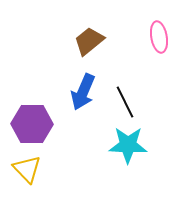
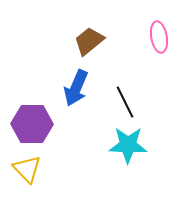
blue arrow: moved 7 px left, 4 px up
